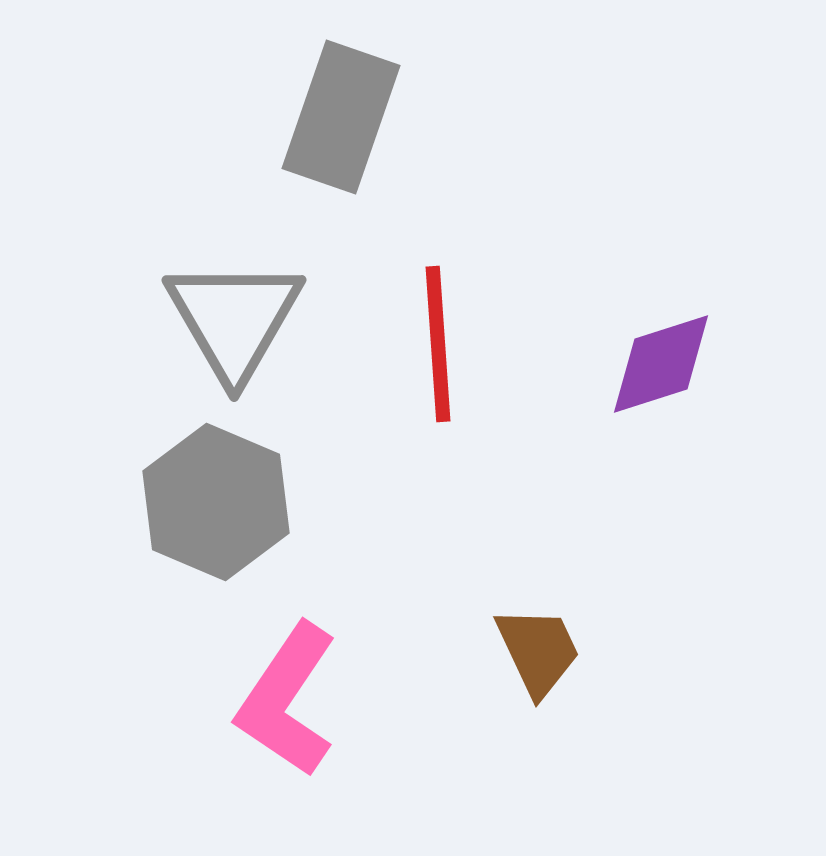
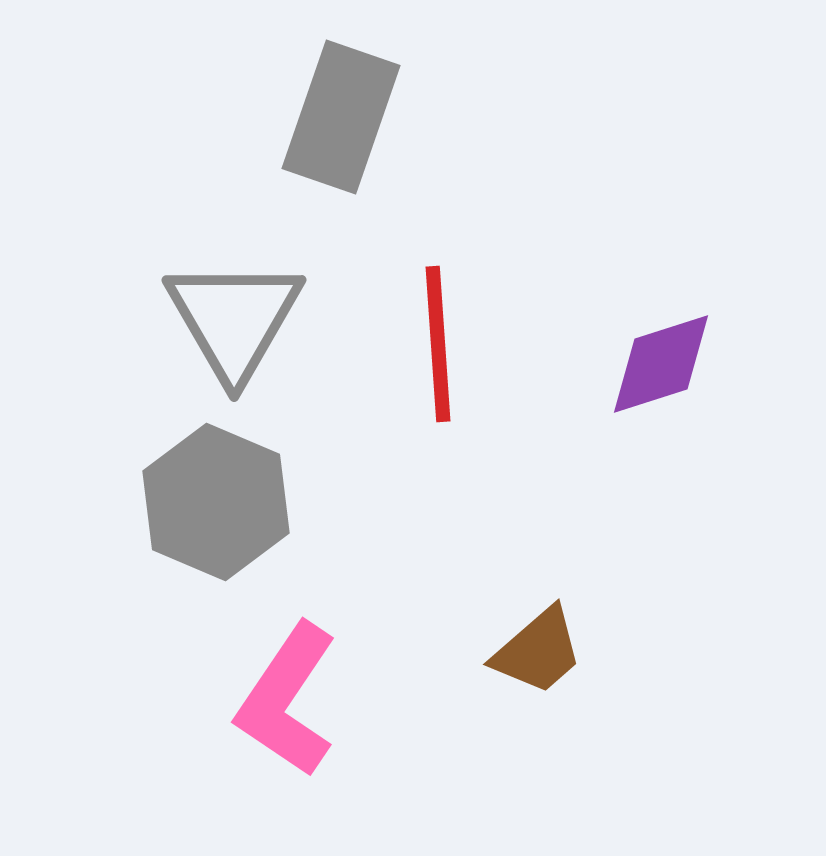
brown trapezoid: rotated 74 degrees clockwise
